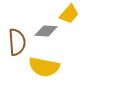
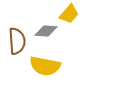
brown semicircle: moved 1 px up
yellow semicircle: moved 1 px right, 1 px up
